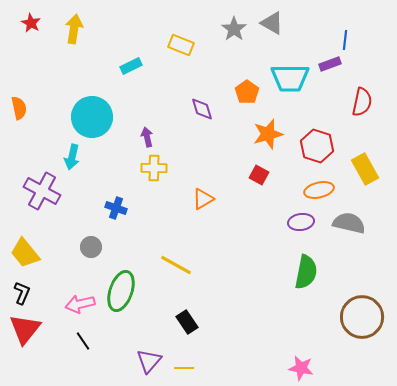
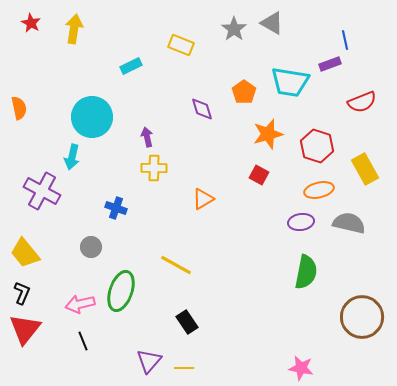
blue line at (345, 40): rotated 18 degrees counterclockwise
cyan trapezoid at (290, 78): moved 4 px down; rotated 9 degrees clockwise
orange pentagon at (247, 92): moved 3 px left
red semicircle at (362, 102): rotated 56 degrees clockwise
black line at (83, 341): rotated 12 degrees clockwise
